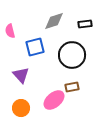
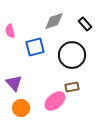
black rectangle: rotated 56 degrees clockwise
purple triangle: moved 7 px left, 8 px down
pink ellipse: moved 1 px right, 1 px down
